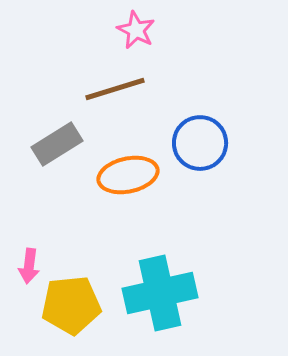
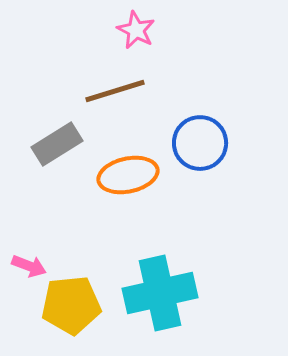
brown line: moved 2 px down
pink arrow: rotated 76 degrees counterclockwise
